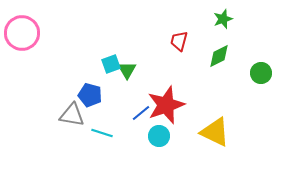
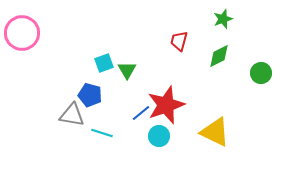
cyan square: moved 7 px left, 1 px up
